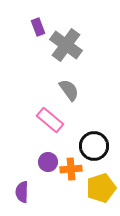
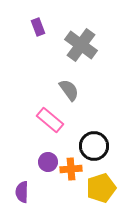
gray cross: moved 15 px right
